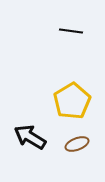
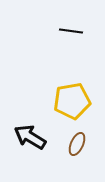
yellow pentagon: rotated 21 degrees clockwise
brown ellipse: rotated 45 degrees counterclockwise
